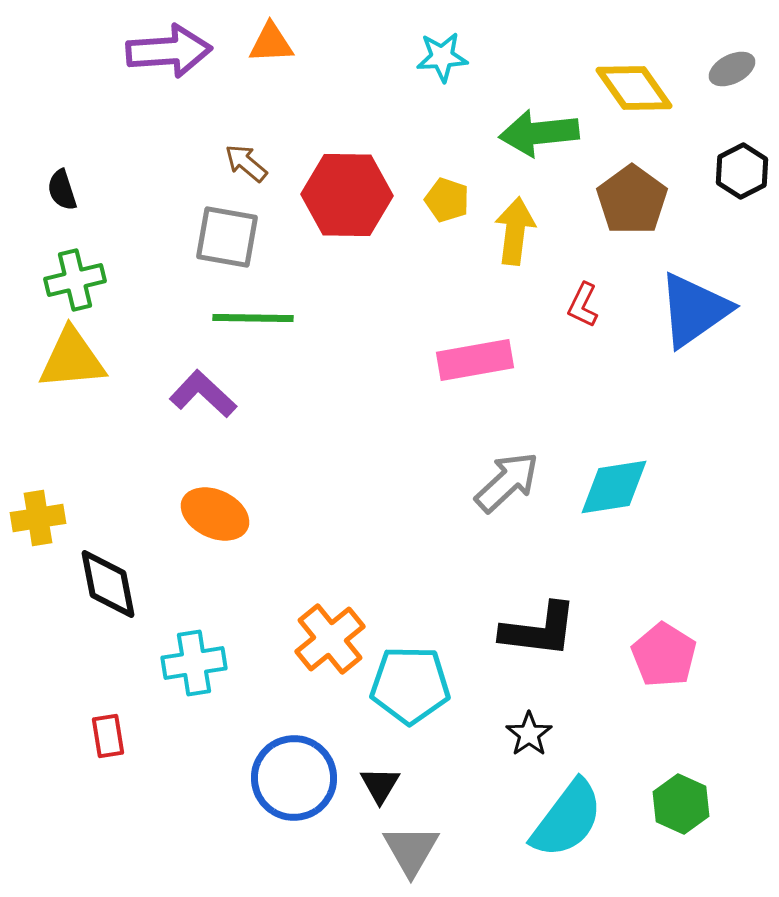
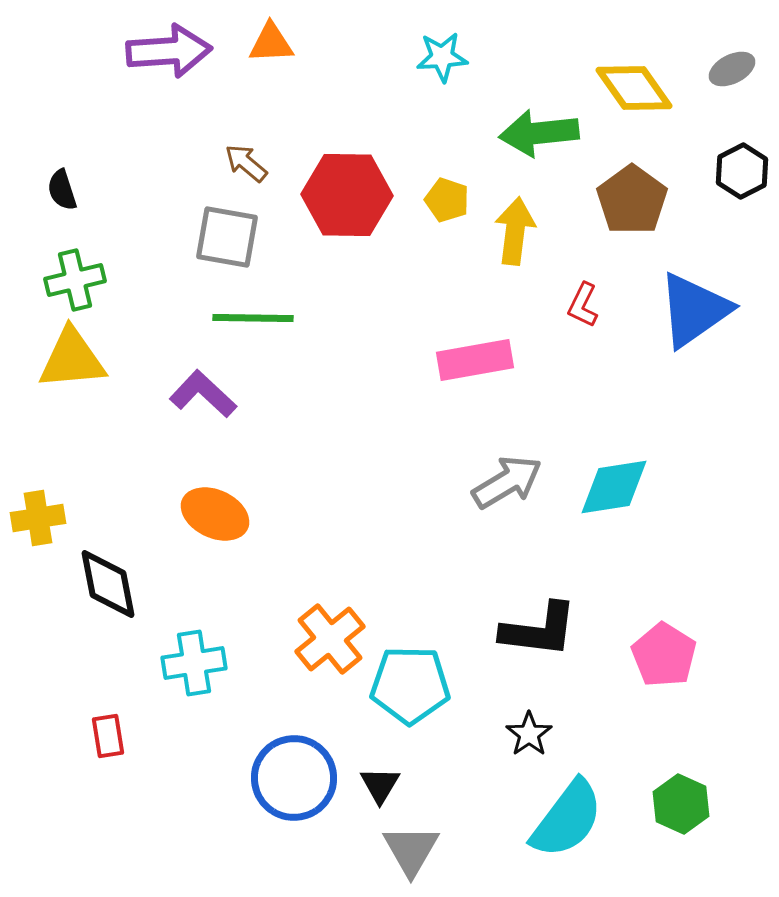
gray arrow: rotated 12 degrees clockwise
